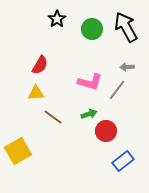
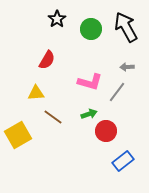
green circle: moved 1 px left
red semicircle: moved 7 px right, 5 px up
gray line: moved 2 px down
yellow square: moved 16 px up
